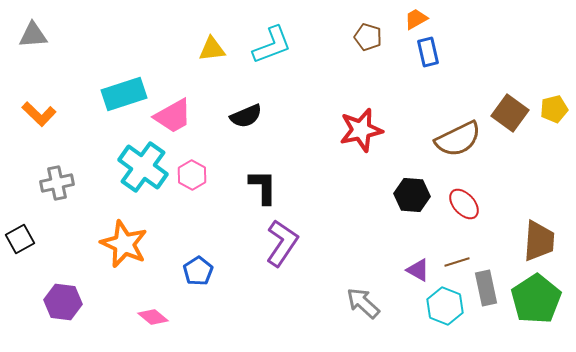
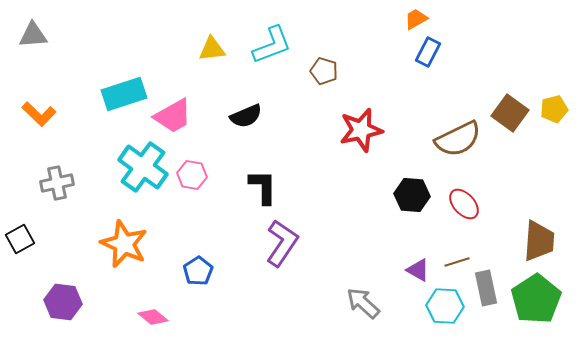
brown pentagon: moved 44 px left, 34 px down
blue rectangle: rotated 40 degrees clockwise
pink hexagon: rotated 20 degrees counterclockwise
cyan hexagon: rotated 18 degrees counterclockwise
